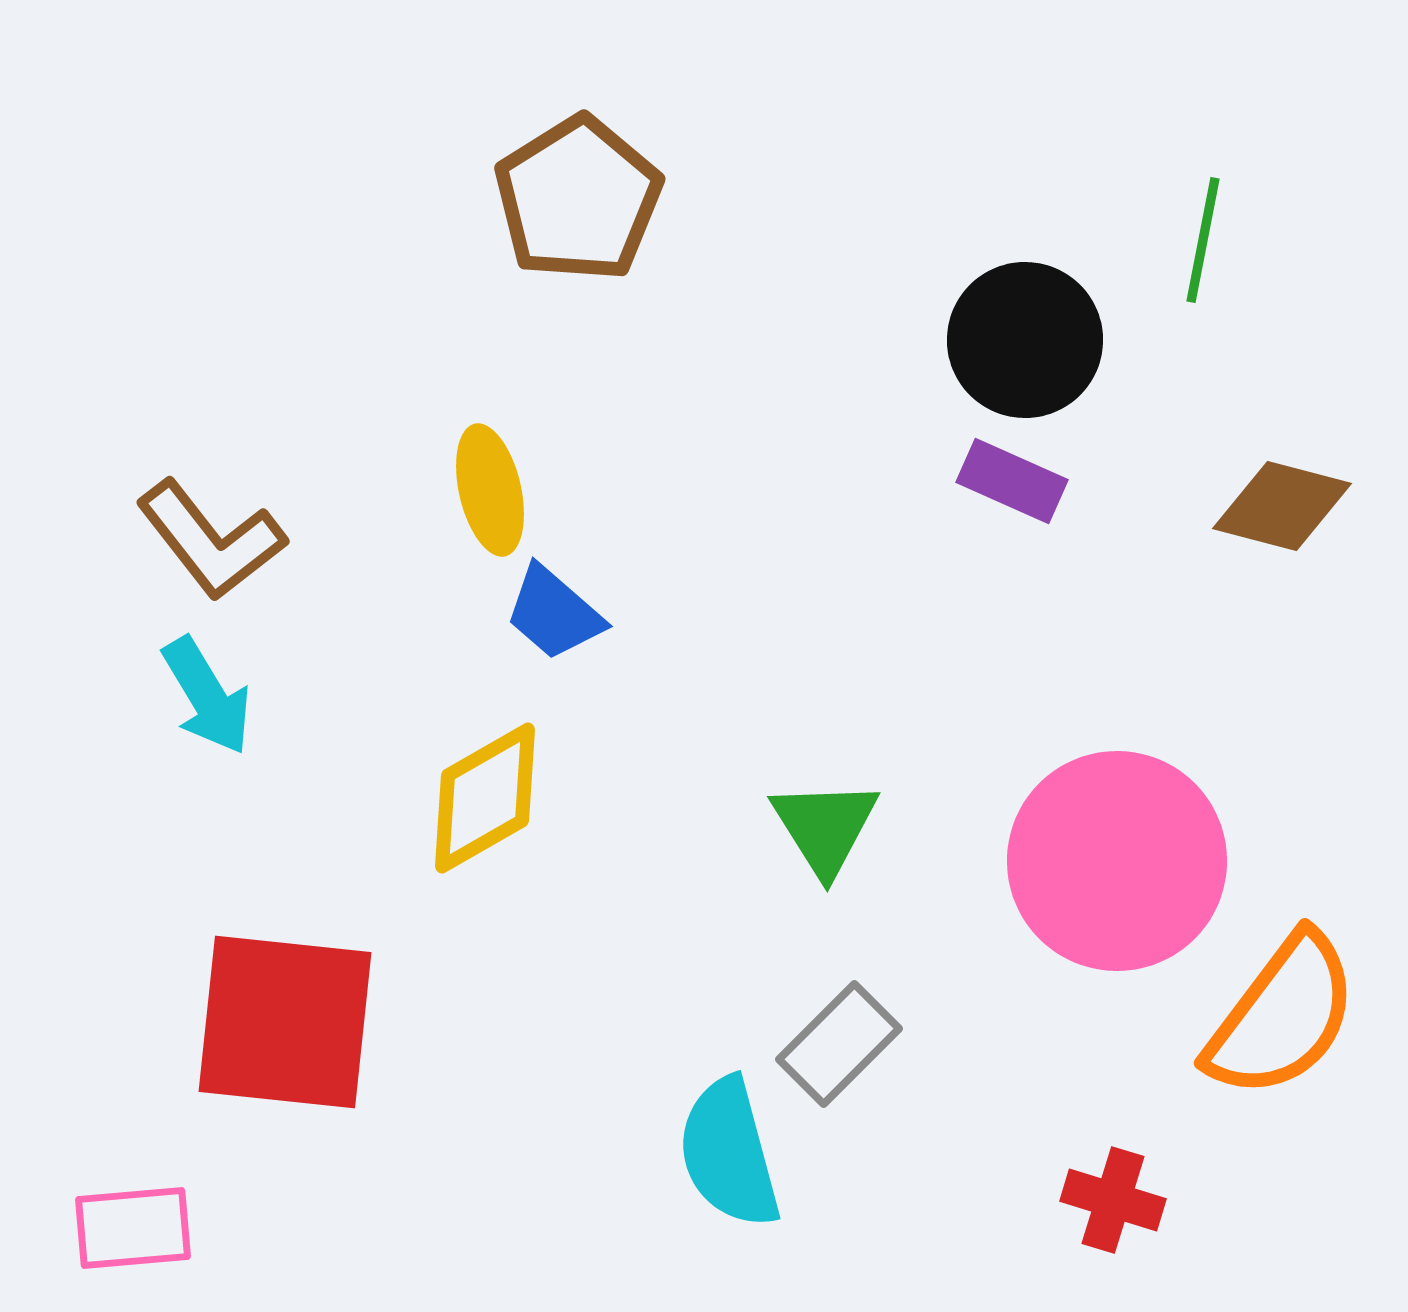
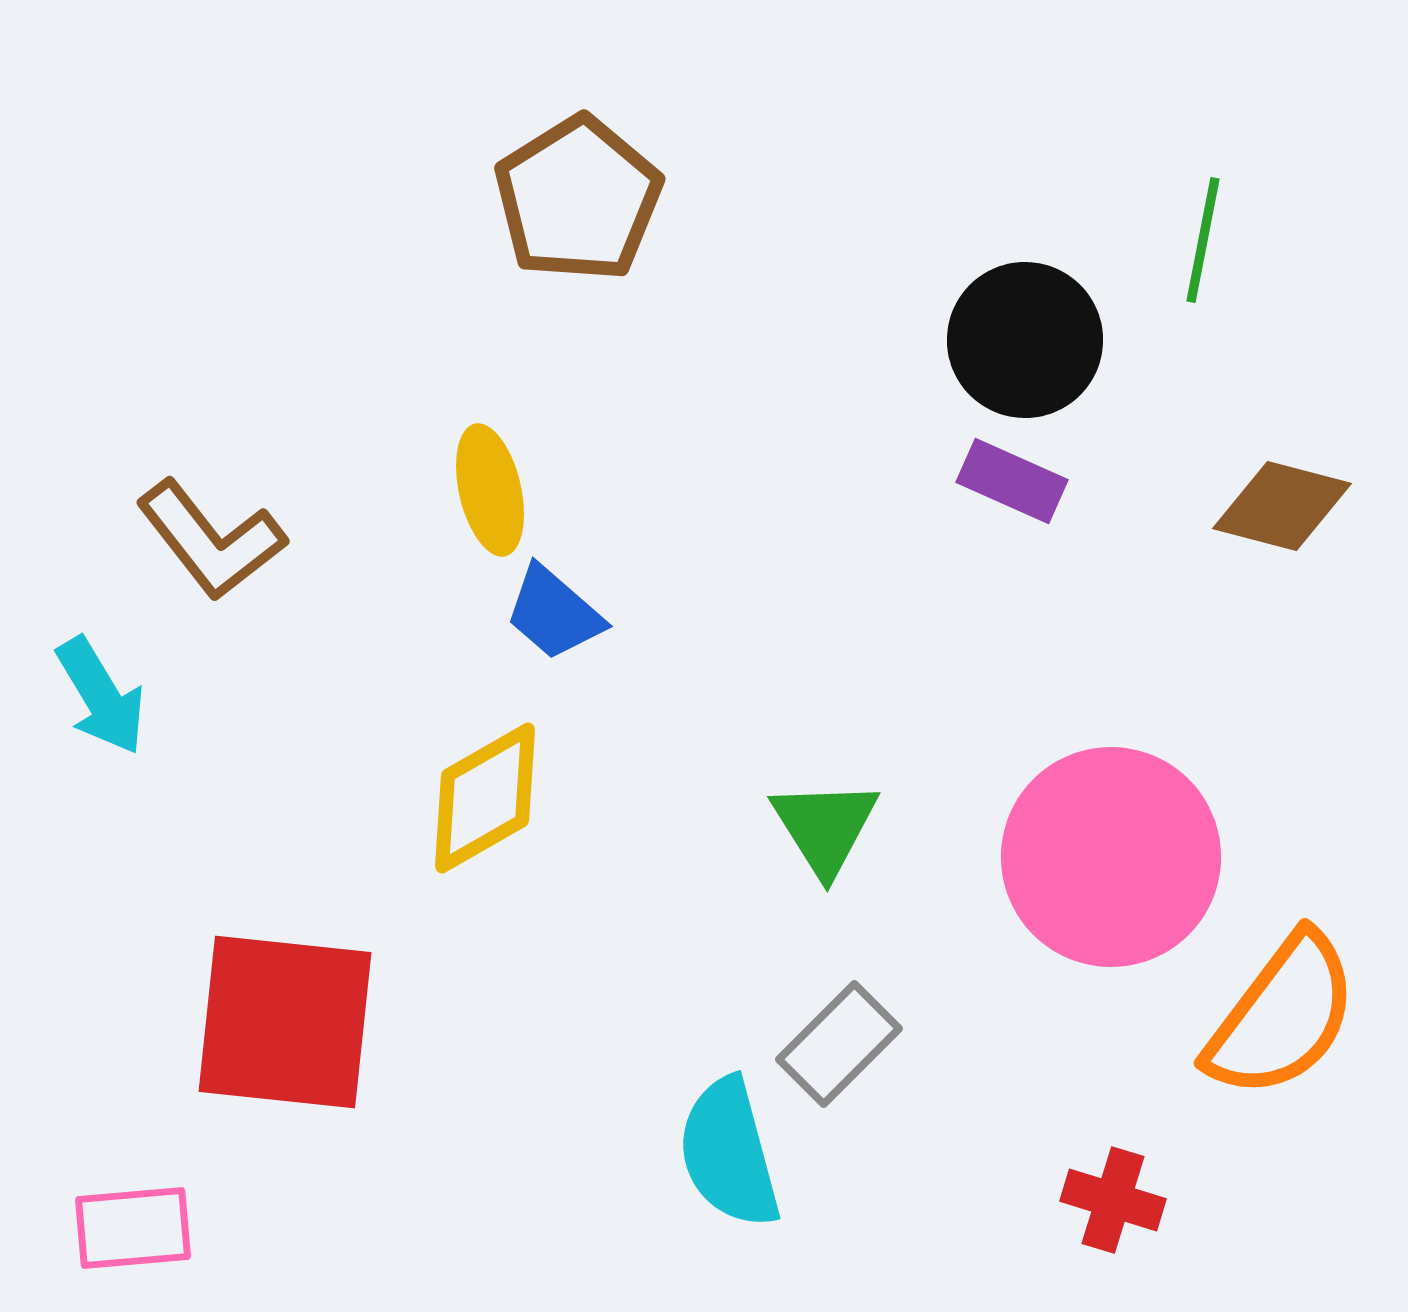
cyan arrow: moved 106 px left
pink circle: moved 6 px left, 4 px up
